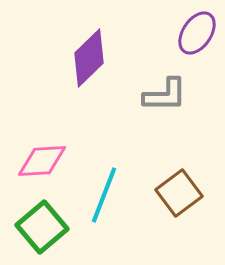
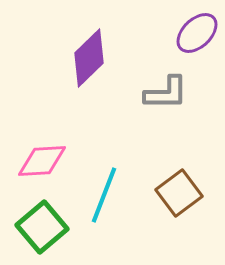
purple ellipse: rotated 12 degrees clockwise
gray L-shape: moved 1 px right, 2 px up
